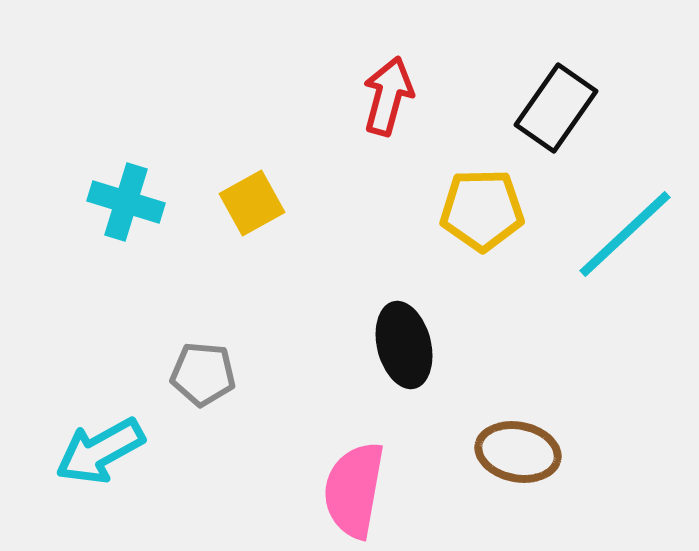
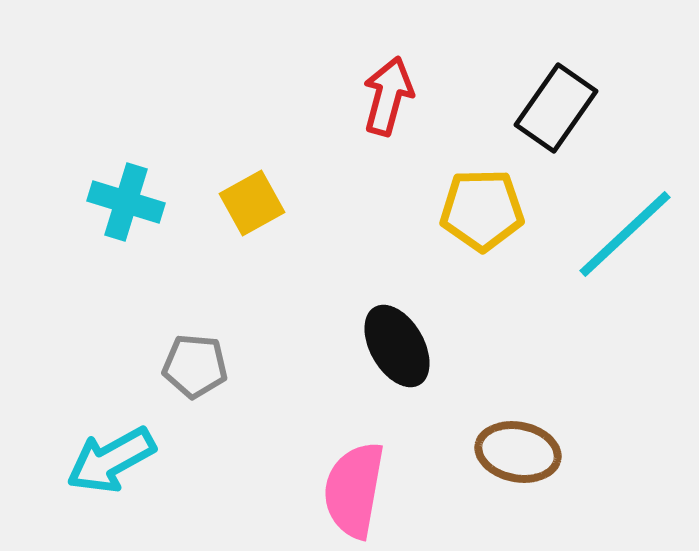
black ellipse: moved 7 px left, 1 px down; rotated 16 degrees counterclockwise
gray pentagon: moved 8 px left, 8 px up
cyan arrow: moved 11 px right, 9 px down
